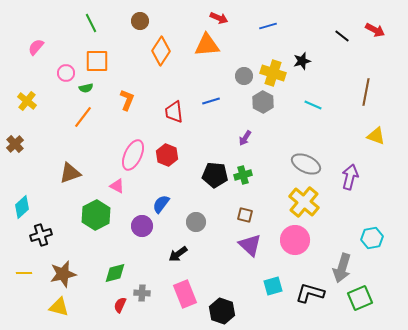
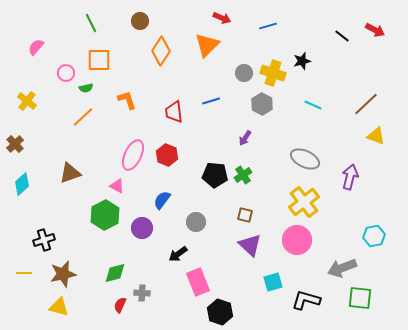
red arrow at (219, 18): moved 3 px right
orange triangle at (207, 45): rotated 40 degrees counterclockwise
orange square at (97, 61): moved 2 px right, 1 px up
gray circle at (244, 76): moved 3 px up
brown line at (366, 92): moved 12 px down; rotated 36 degrees clockwise
orange L-shape at (127, 100): rotated 40 degrees counterclockwise
gray hexagon at (263, 102): moved 1 px left, 2 px down
orange line at (83, 117): rotated 10 degrees clockwise
gray ellipse at (306, 164): moved 1 px left, 5 px up
green cross at (243, 175): rotated 18 degrees counterclockwise
yellow cross at (304, 202): rotated 12 degrees clockwise
blue semicircle at (161, 204): moved 1 px right, 4 px up
cyan diamond at (22, 207): moved 23 px up
green hexagon at (96, 215): moved 9 px right
purple circle at (142, 226): moved 2 px down
black cross at (41, 235): moved 3 px right, 5 px down
cyan hexagon at (372, 238): moved 2 px right, 2 px up
pink circle at (295, 240): moved 2 px right
gray arrow at (342, 268): rotated 52 degrees clockwise
cyan square at (273, 286): moved 4 px up
black L-shape at (310, 293): moved 4 px left, 7 px down
pink rectangle at (185, 294): moved 13 px right, 12 px up
green square at (360, 298): rotated 30 degrees clockwise
black hexagon at (222, 311): moved 2 px left, 1 px down
